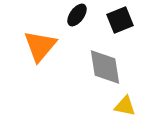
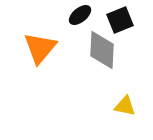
black ellipse: moved 3 px right; rotated 15 degrees clockwise
orange triangle: moved 2 px down
gray diamond: moved 3 px left, 17 px up; rotated 12 degrees clockwise
